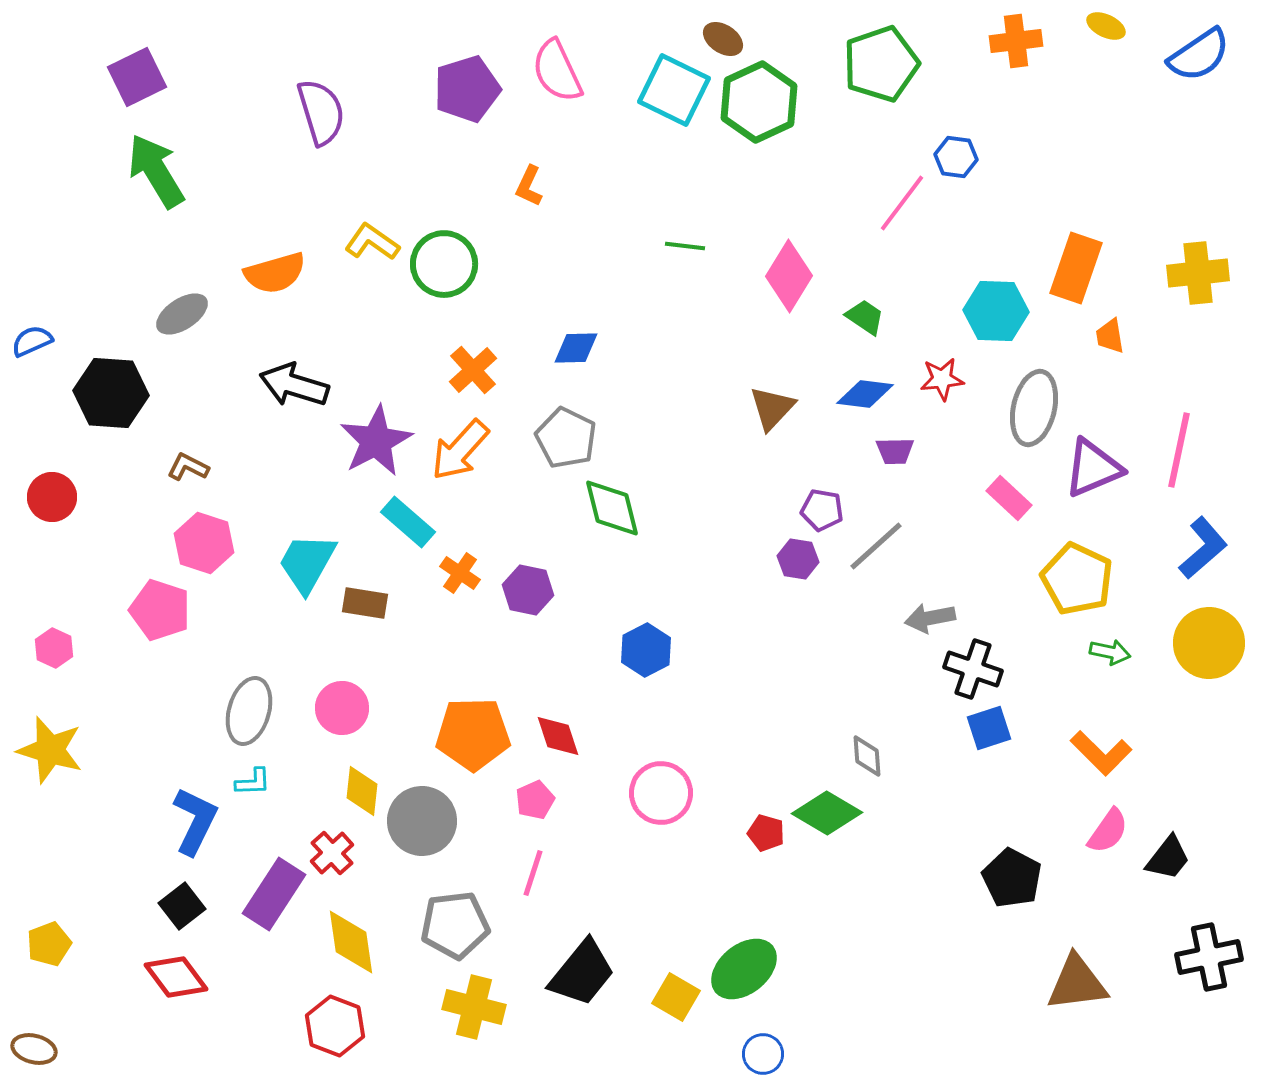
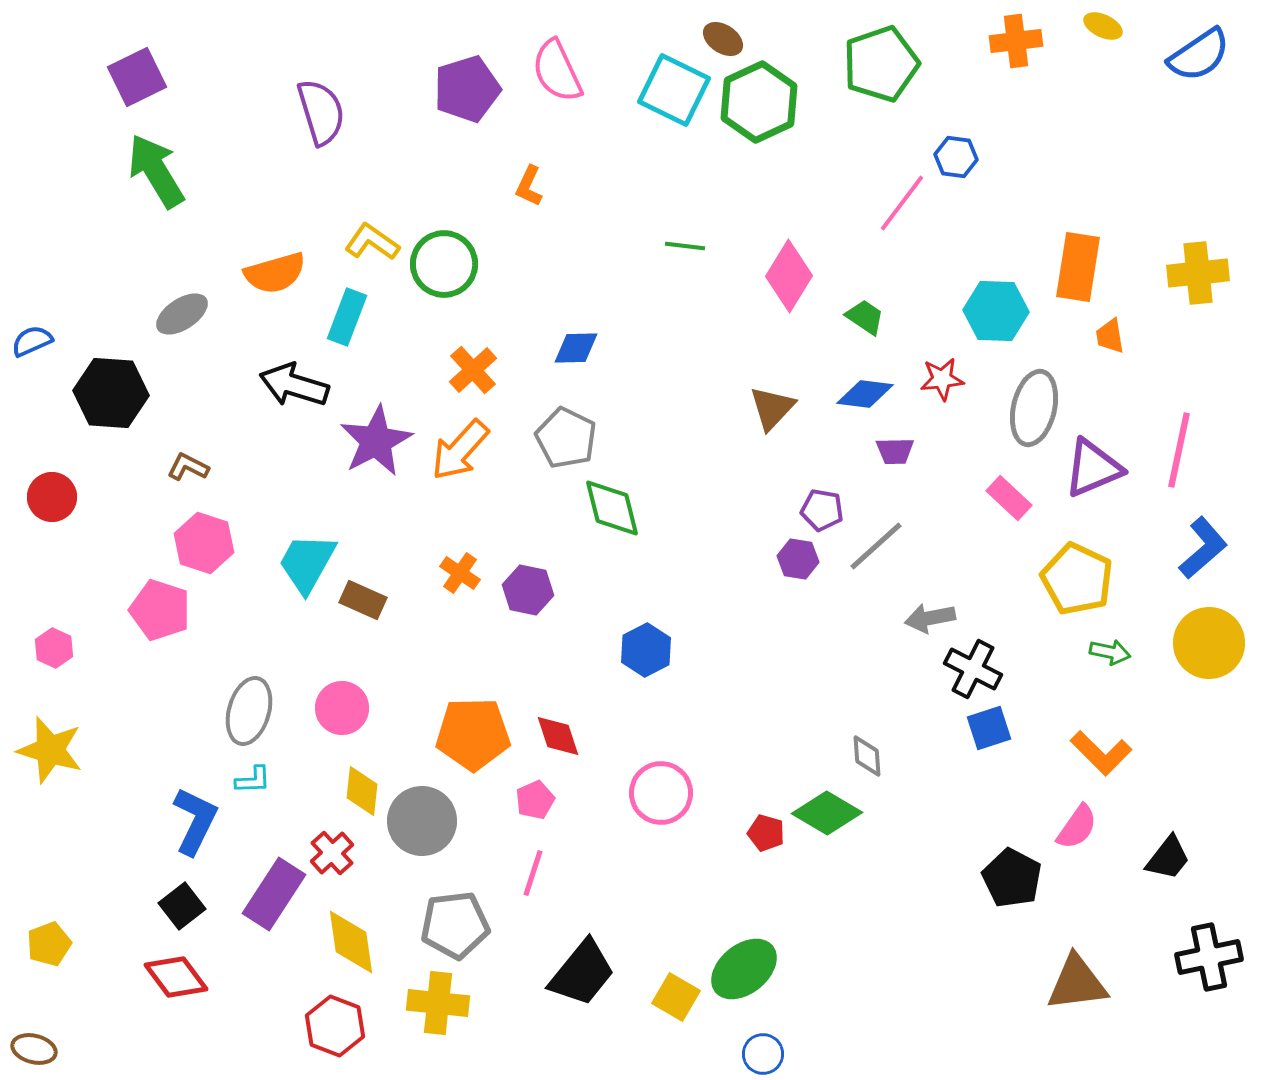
yellow ellipse at (1106, 26): moved 3 px left
orange rectangle at (1076, 268): moved 2 px right, 1 px up; rotated 10 degrees counterclockwise
cyan rectangle at (408, 522): moved 61 px left, 205 px up; rotated 70 degrees clockwise
brown rectangle at (365, 603): moved 2 px left, 3 px up; rotated 15 degrees clockwise
black cross at (973, 669): rotated 8 degrees clockwise
cyan L-shape at (253, 782): moved 2 px up
pink semicircle at (1108, 831): moved 31 px left, 4 px up
yellow cross at (474, 1007): moved 36 px left, 4 px up; rotated 8 degrees counterclockwise
